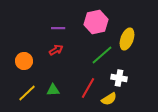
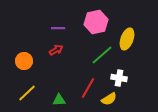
green triangle: moved 6 px right, 10 px down
